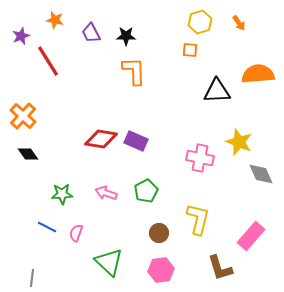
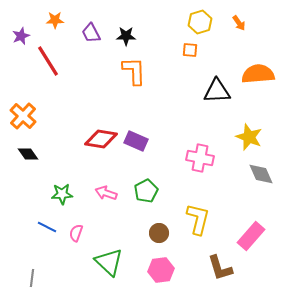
orange star: rotated 12 degrees counterclockwise
yellow star: moved 10 px right, 5 px up
